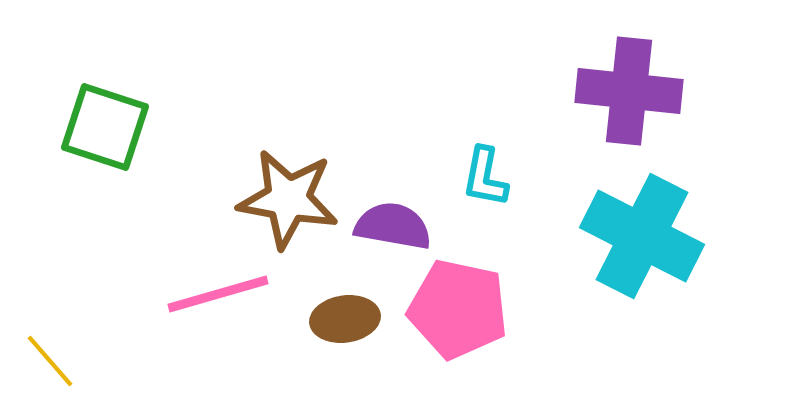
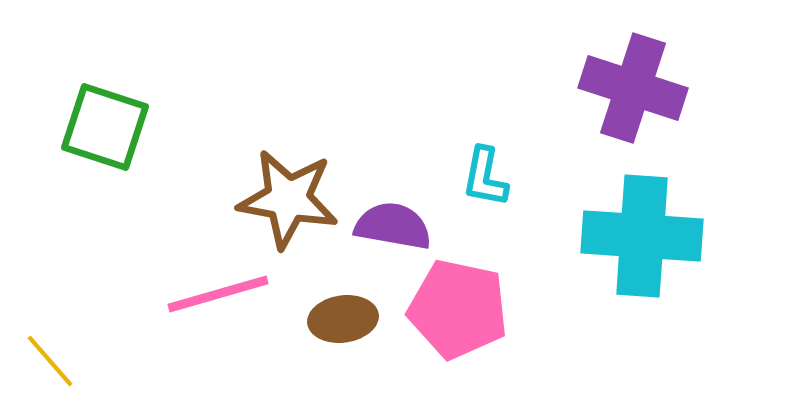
purple cross: moved 4 px right, 3 px up; rotated 12 degrees clockwise
cyan cross: rotated 23 degrees counterclockwise
brown ellipse: moved 2 px left
